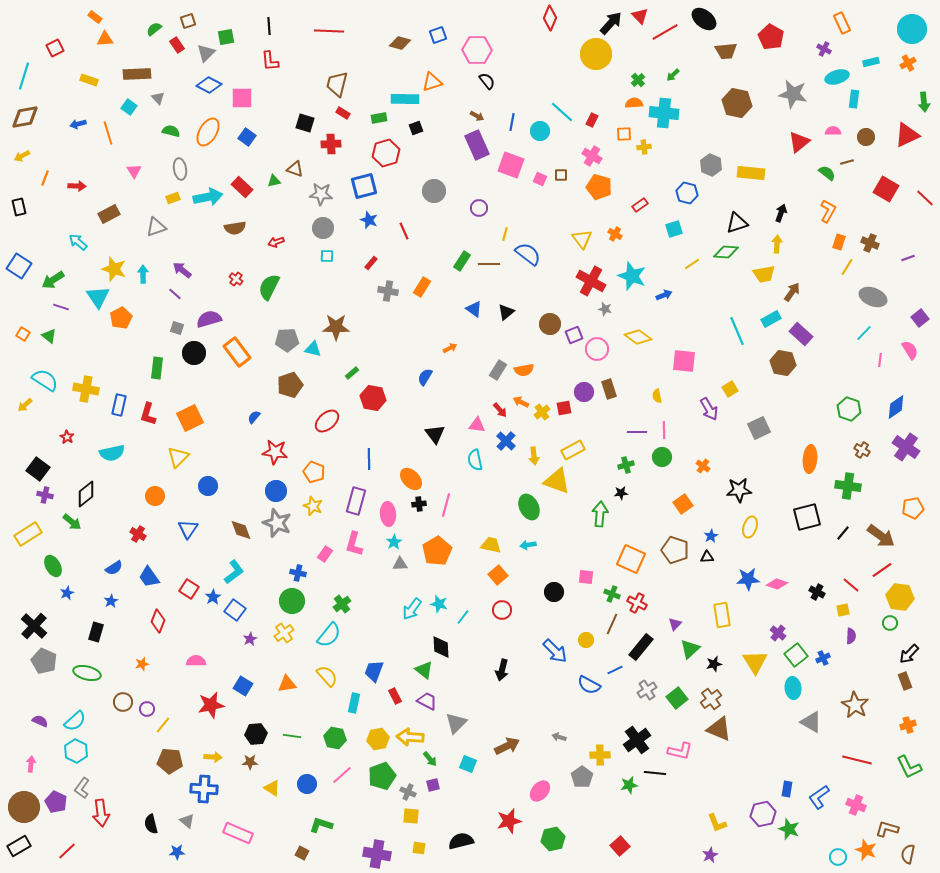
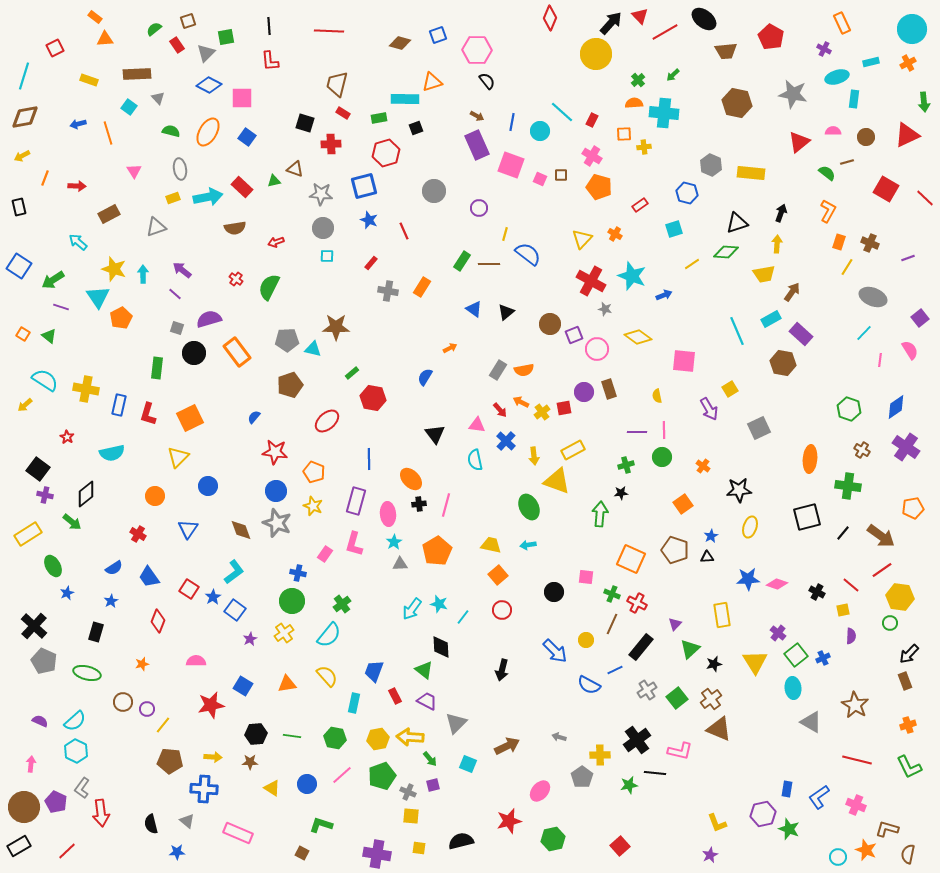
yellow triangle at (582, 239): rotated 20 degrees clockwise
